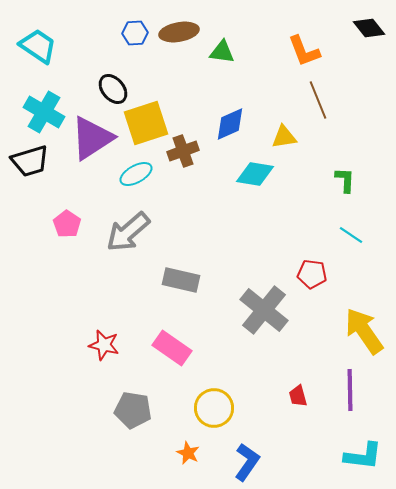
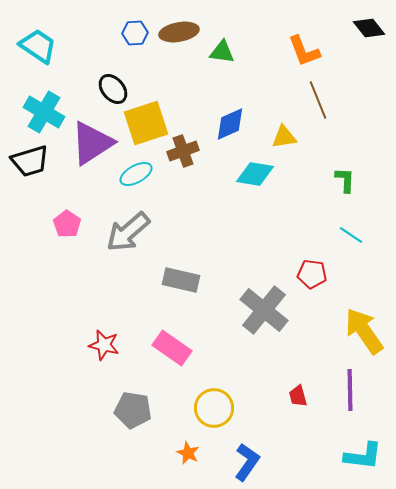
purple triangle: moved 5 px down
